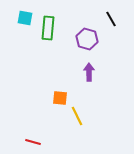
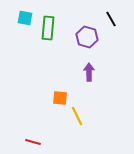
purple hexagon: moved 2 px up
